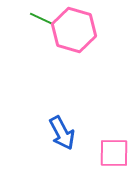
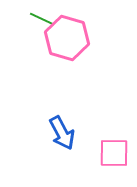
pink hexagon: moved 7 px left, 8 px down
